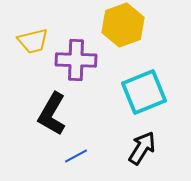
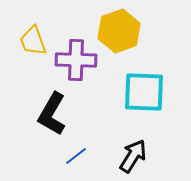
yellow hexagon: moved 4 px left, 6 px down
yellow trapezoid: rotated 84 degrees clockwise
cyan square: rotated 24 degrees clockwise
black arrow: moved 9 px left, 8 px down
blue line: rotated 10 degrees counterclockwise
